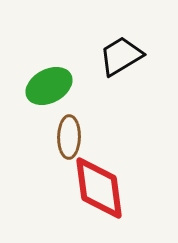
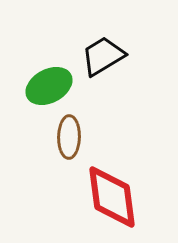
black trapezoid: moved 18 px left
red diamond: moved 13 px right, 9 px down
